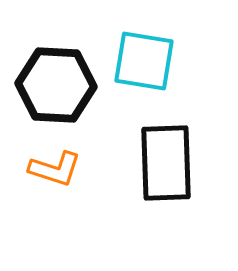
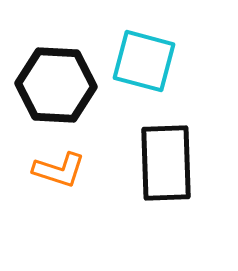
cyan square: rotated 6 degrees clockwise
orange L-shape: moved 4 px right, 1 px down
